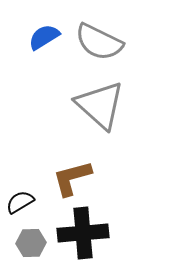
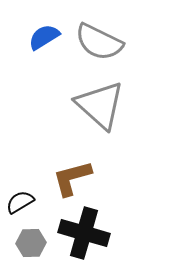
black cross: moved 1 px right; rotated 21 degrees clockwise
